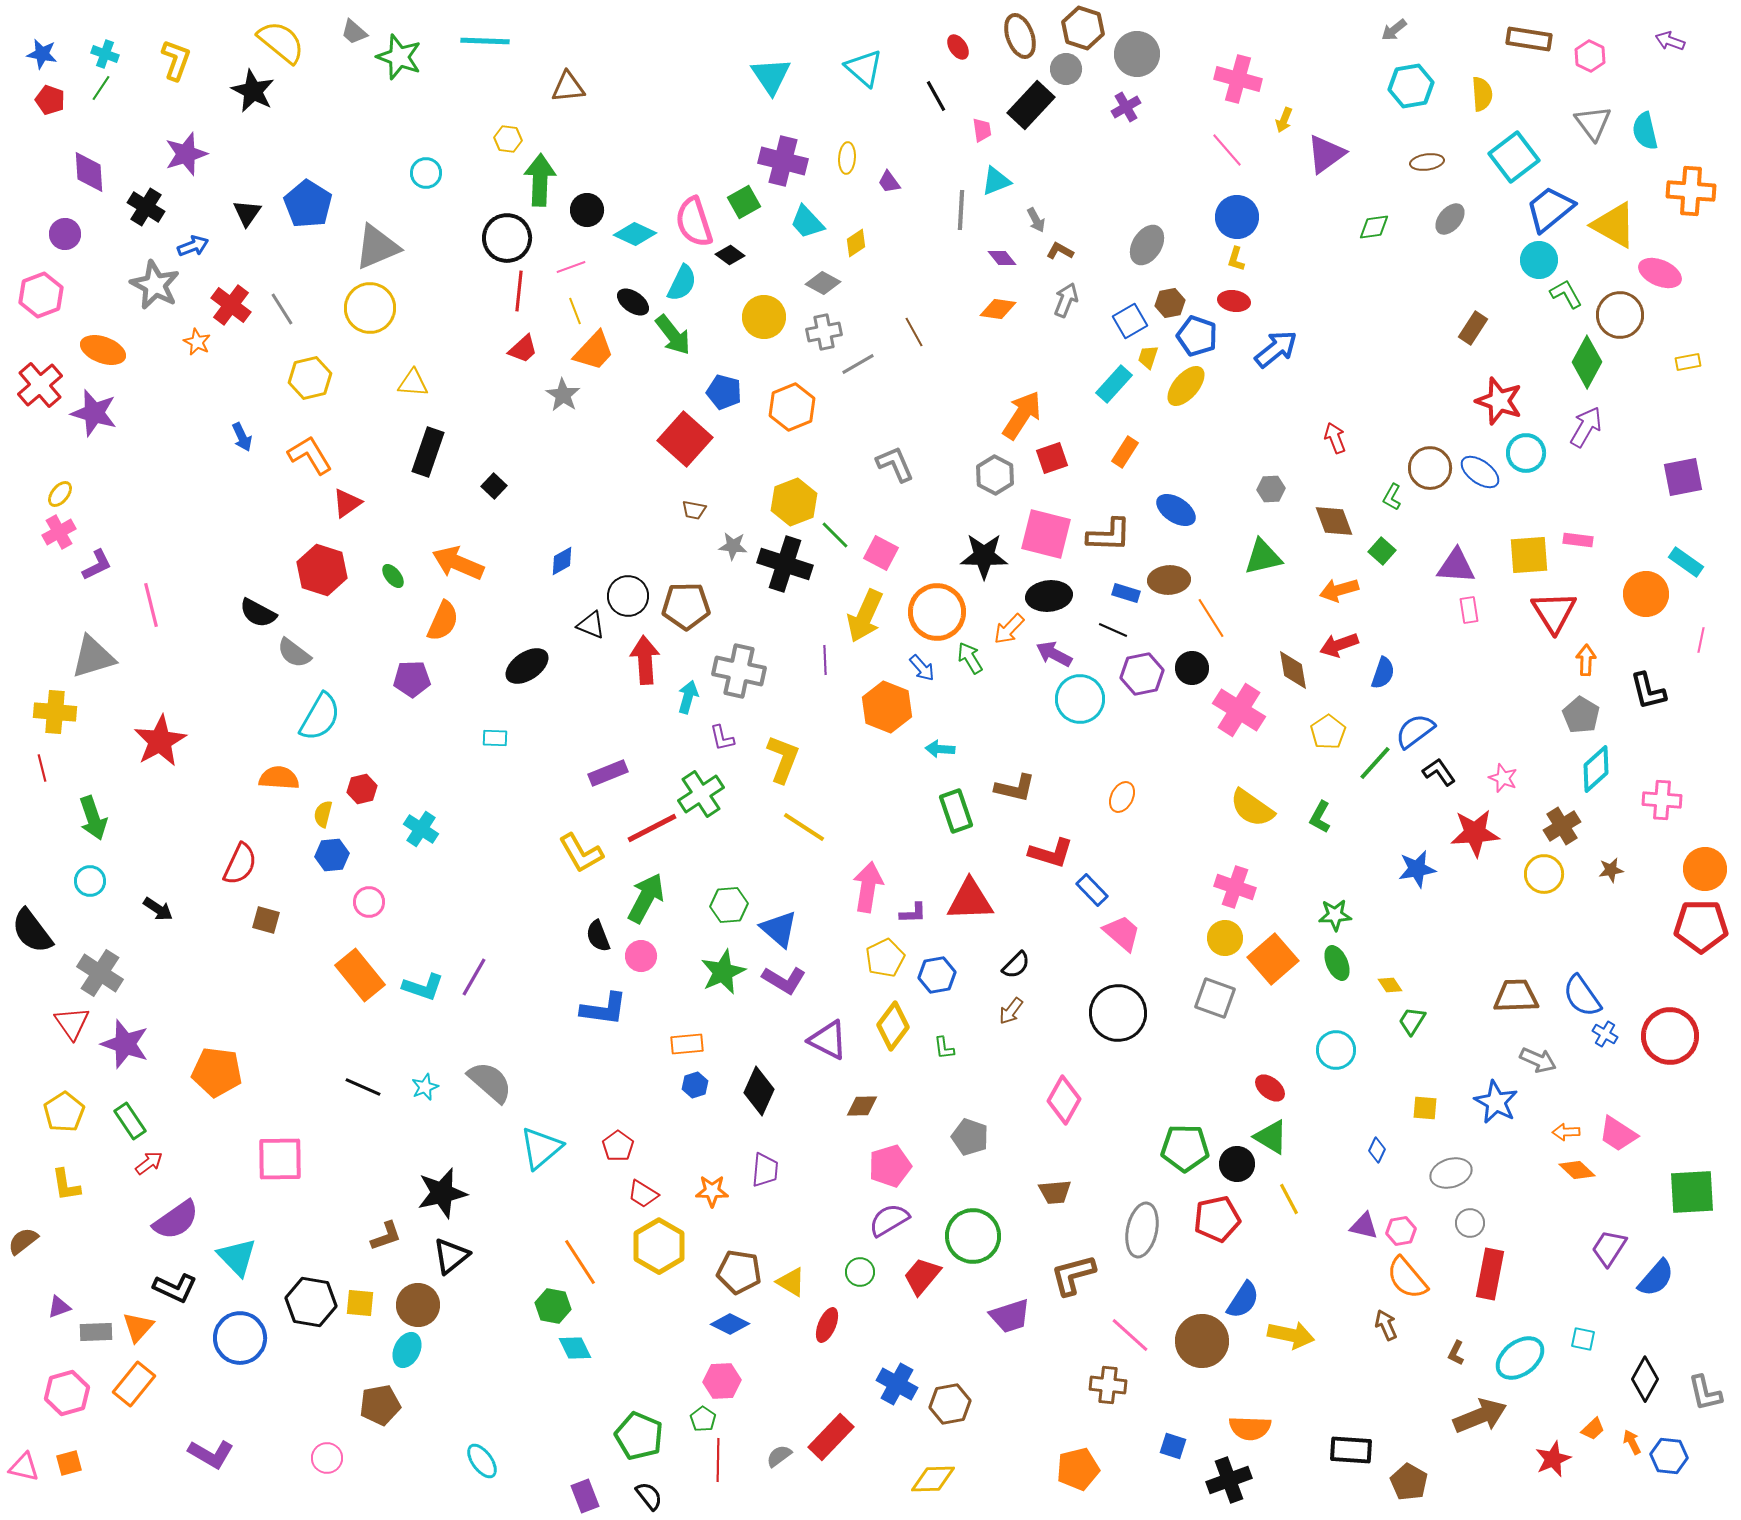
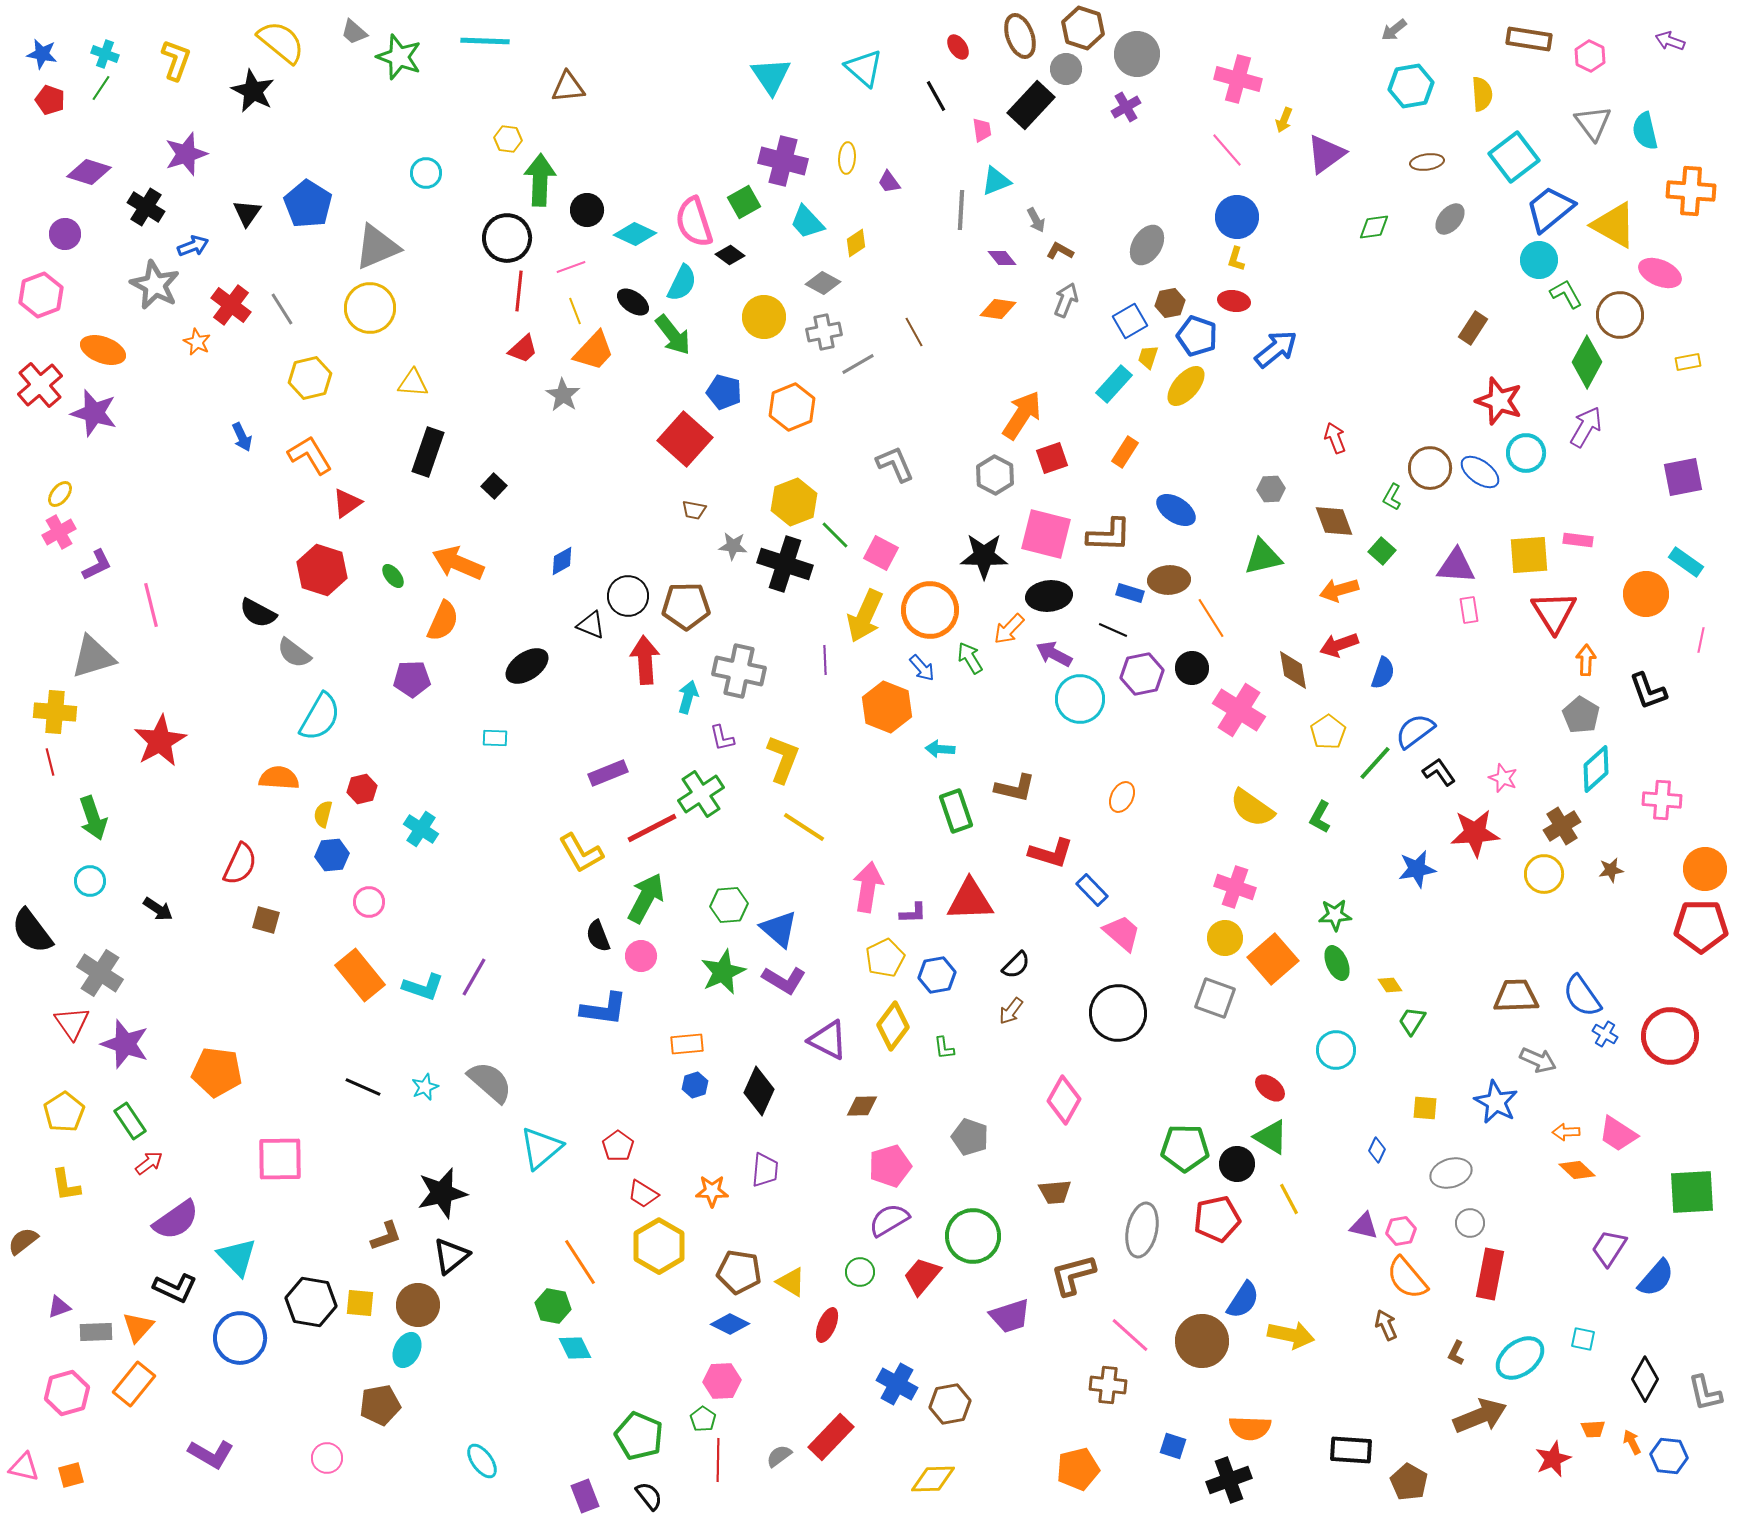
purple diamond at (89, 172): rotated 69 degrees counterclockwise
blue rectangle at (1126, 593): moved 4 px right
orange circle at (937, 612): moved 7 px left, 2 px up
black L-shape at (1648, 691): rotated 6 degrees counterclockwise
red line at (42, 768): moved 8 px right, 6 px up
orange trapezoid at (1593, 1429): rotated 40 degrees clockwise
orange square at (69, 1463): moved 2 px right, 12 px down
